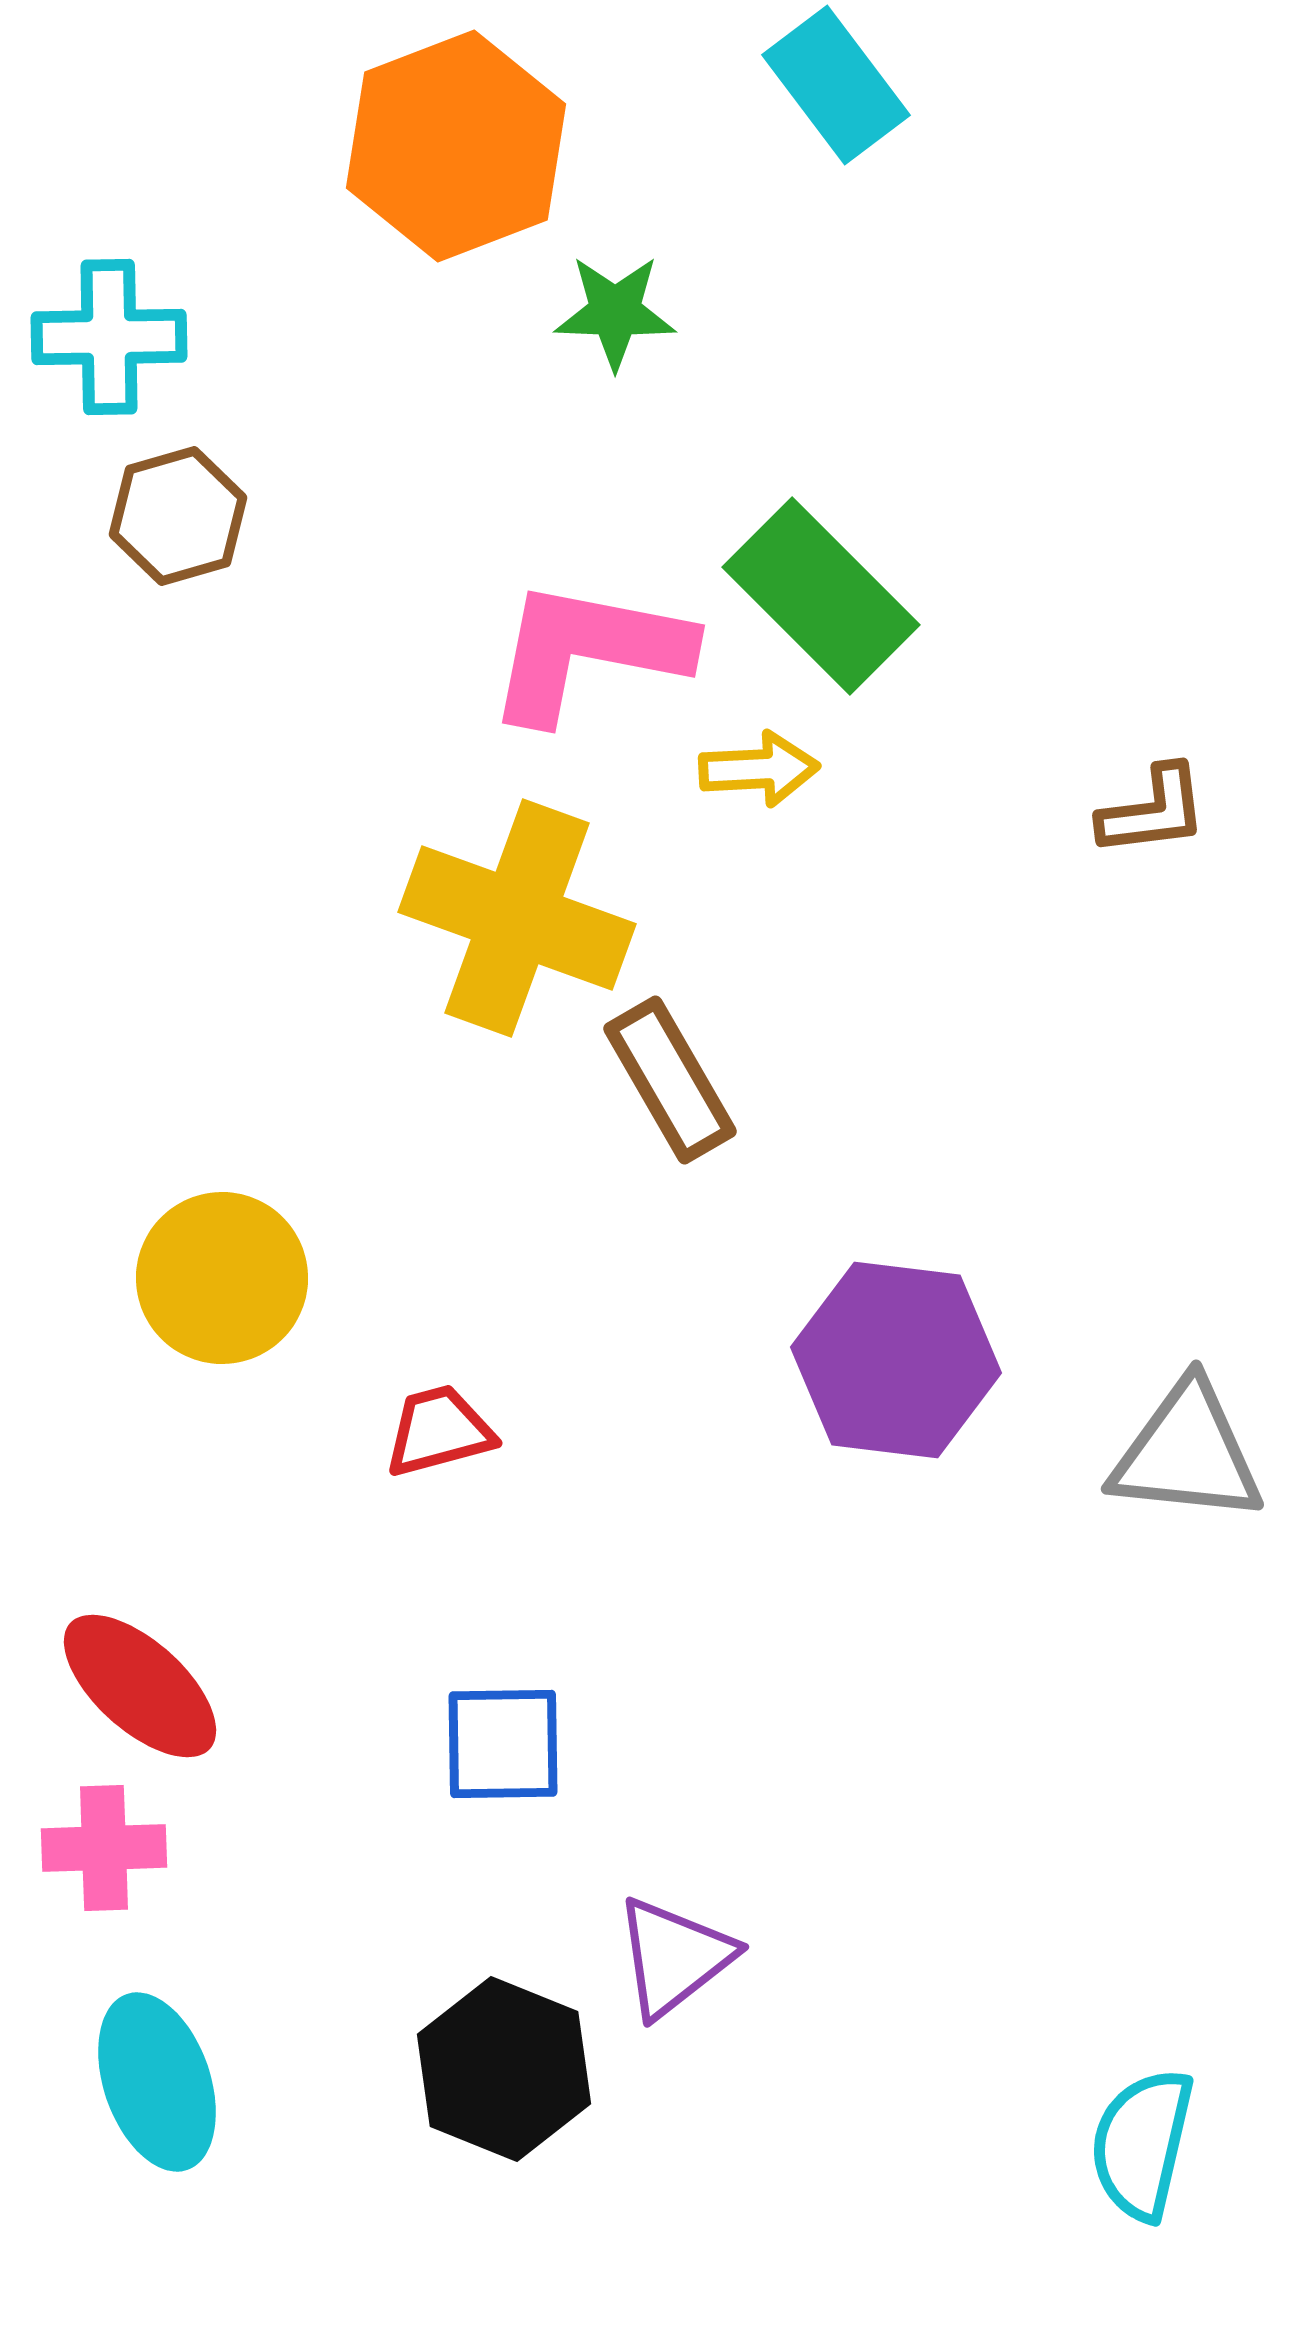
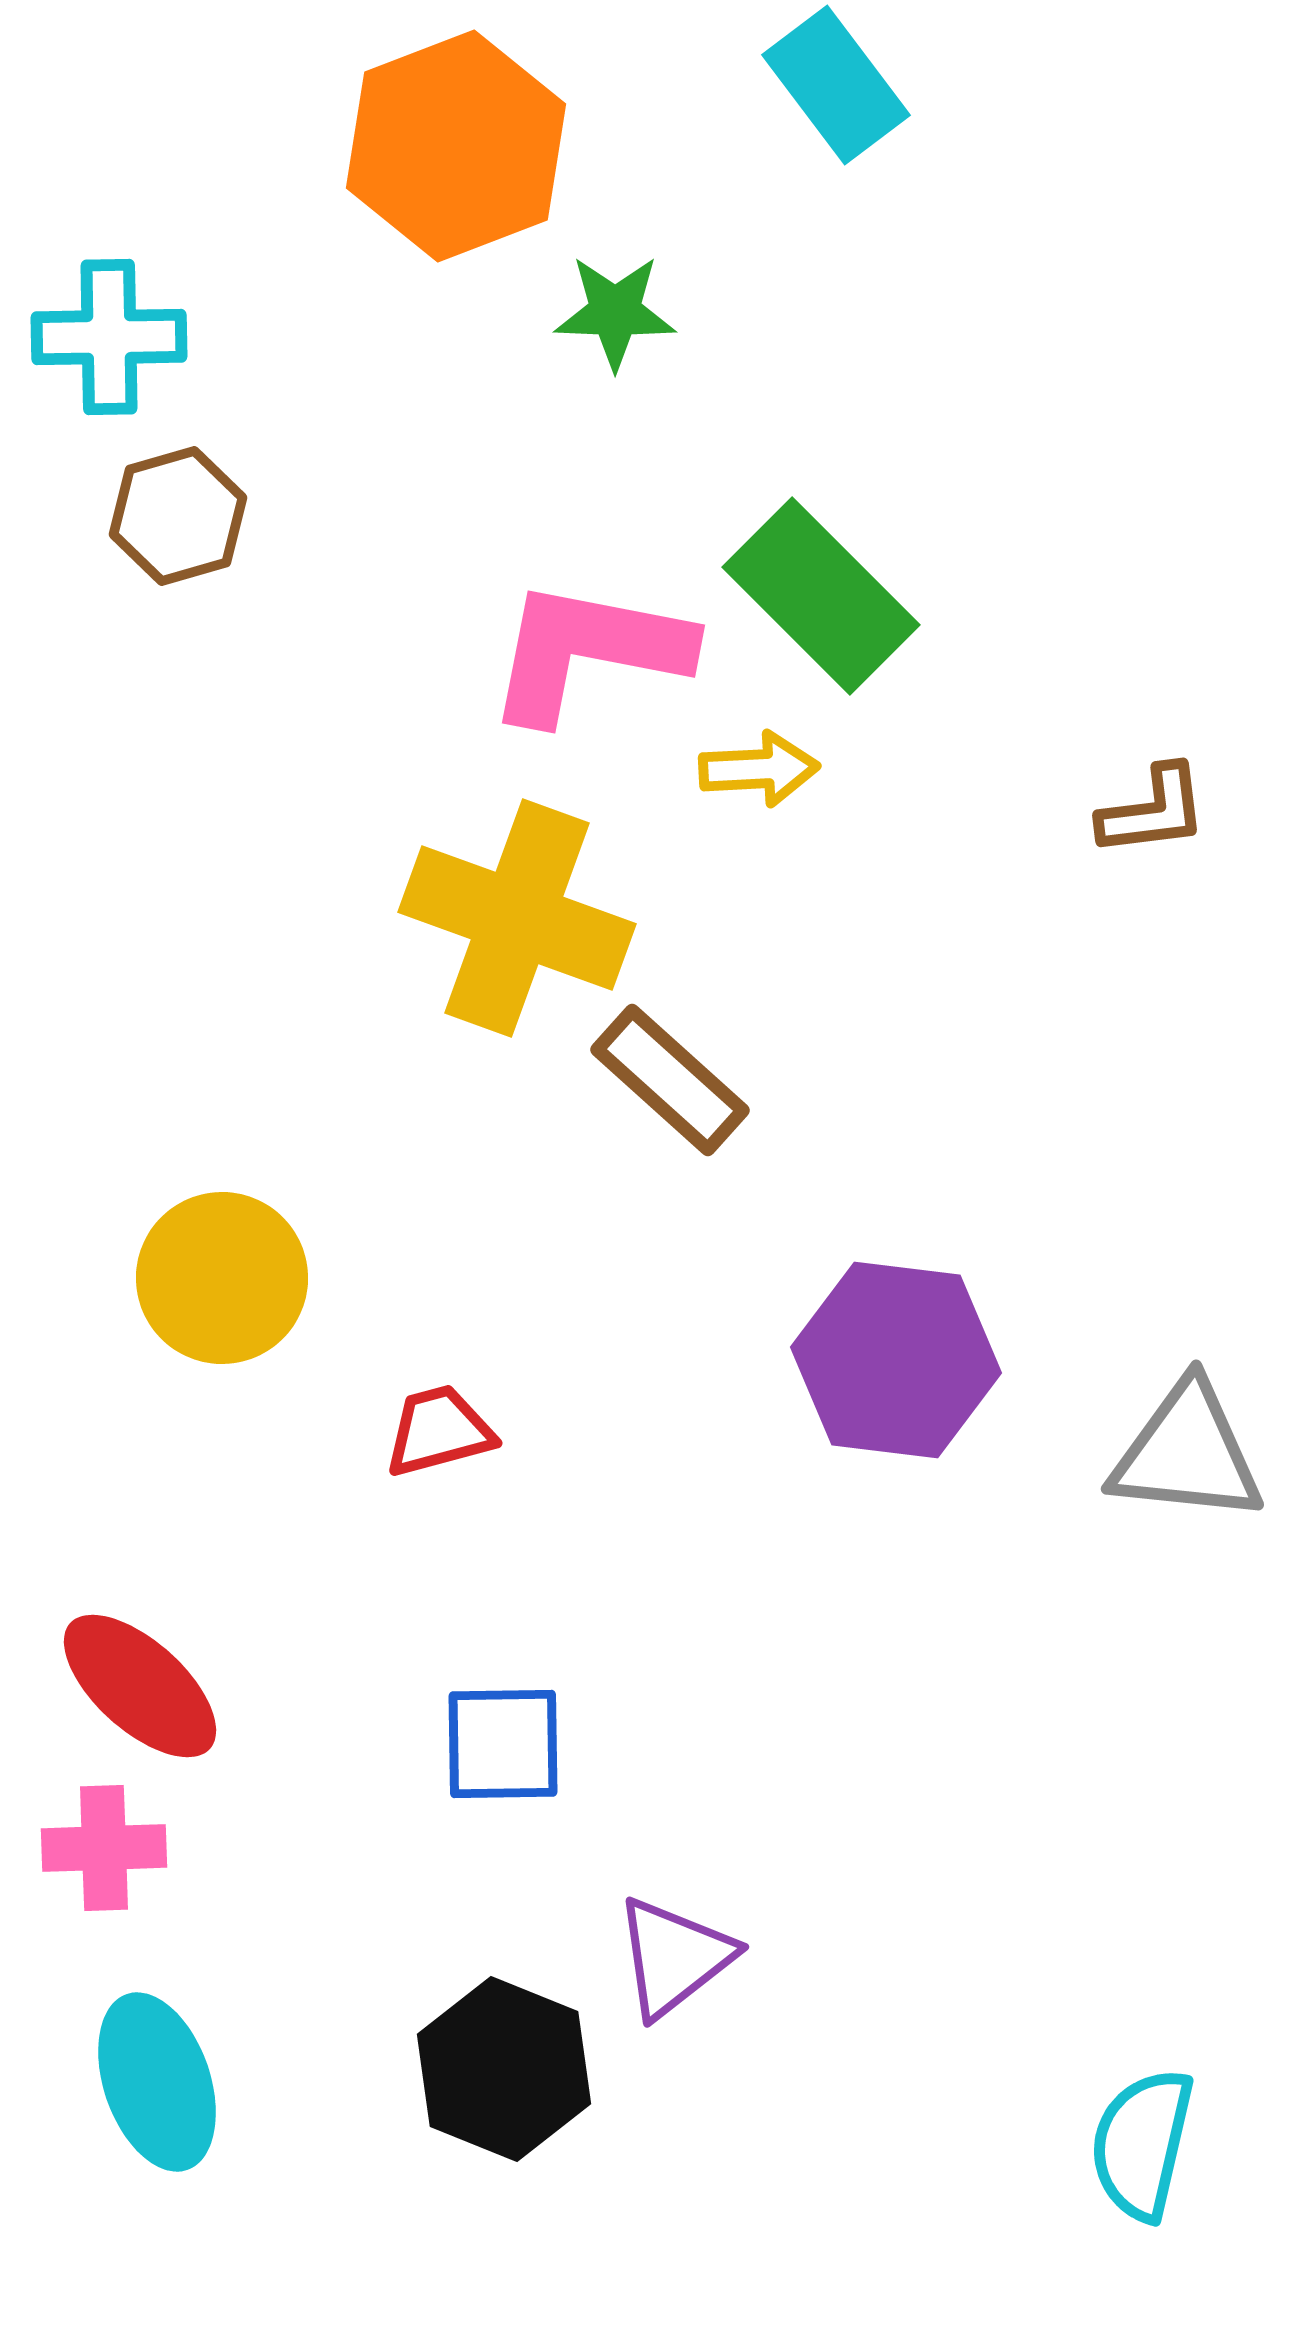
brown rectangle: rotated 18 degrees counterclockwise
